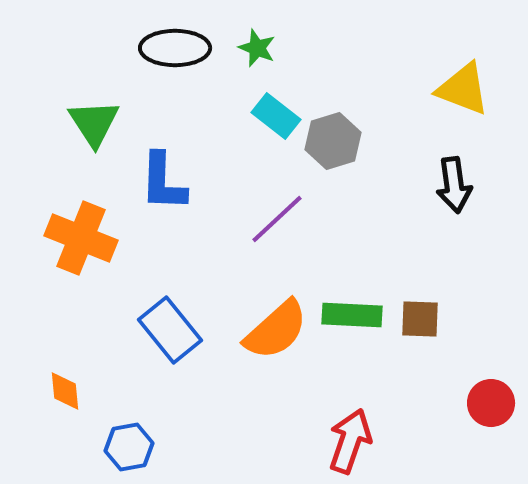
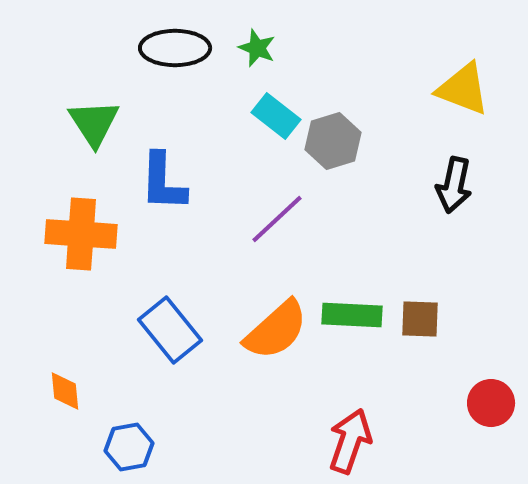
black arrow: rotated 20 degrees clockwise
orange cross: moved 4 px up; rotated 18 degrees counterclockwise
